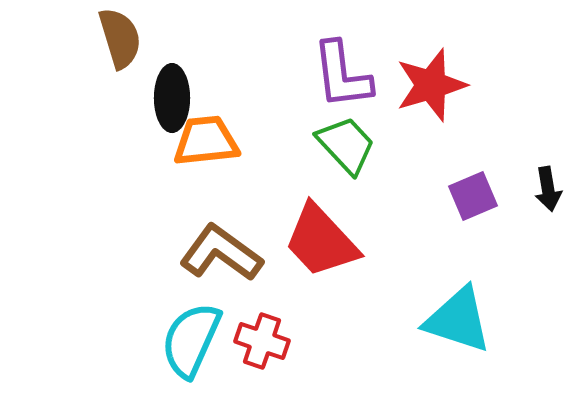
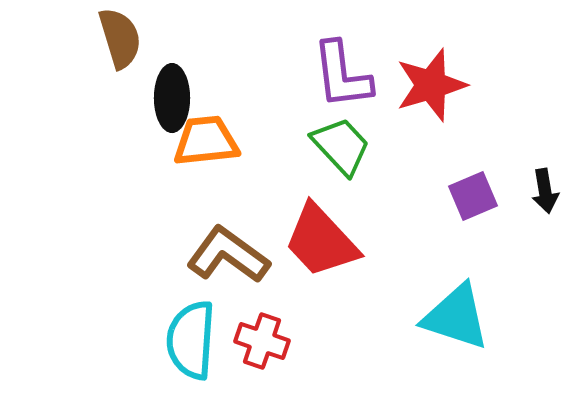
green trapezoid: moved 5 px left, 1 px down
black arrow: moved 3 px left, 2 px down
brown L-shape: moved 7 px right, 2 px down
cyan triangle: moved 2 px left, 3 px up
cyan semicircle: rotated 20 degrees counterclockwise
